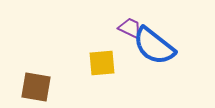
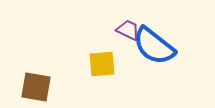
purple trapezoid: moved 2 px left, 2 px down
yellow square: moved 1 px down
